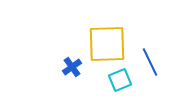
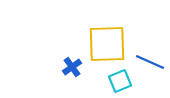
blue line: rotated 40 degrees counterclockwise
cyan square: moved 1 px down
